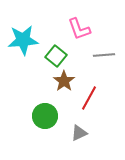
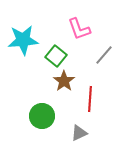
gray line: rotated 45 degrees counterclockwise
red line: moved 1 px right, 1 px down; rotated 25 degrees counterclockwise
green circle: moved 3 px left
